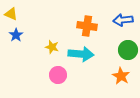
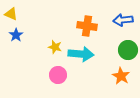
yellow star: moved 3 px right
